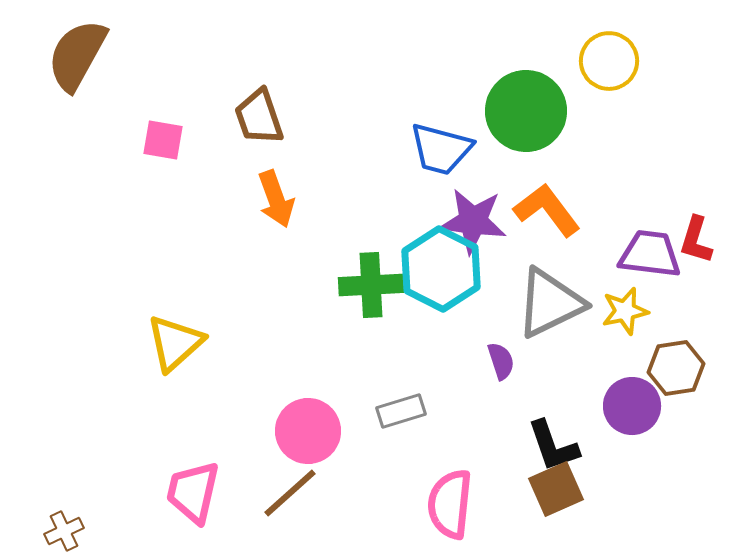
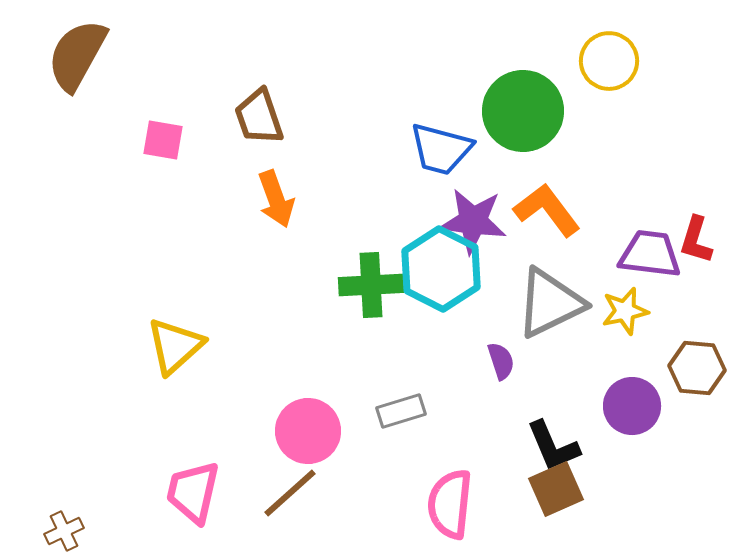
green circle: moved 3 px left
yellow triangle: moved 3 px down
brown hexagon: moved 21 px right; rotated 14 degrees clockwise
black L-shape: rotated 4 degrees counterclockwise
